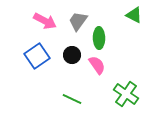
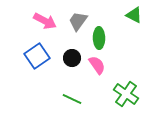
black circle: moved 3 px down
